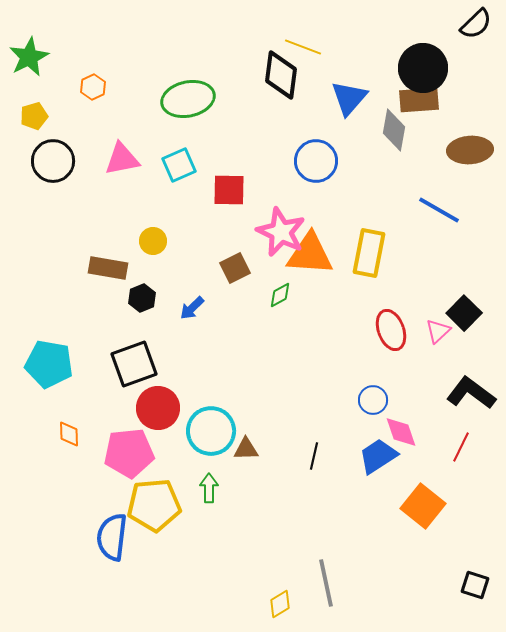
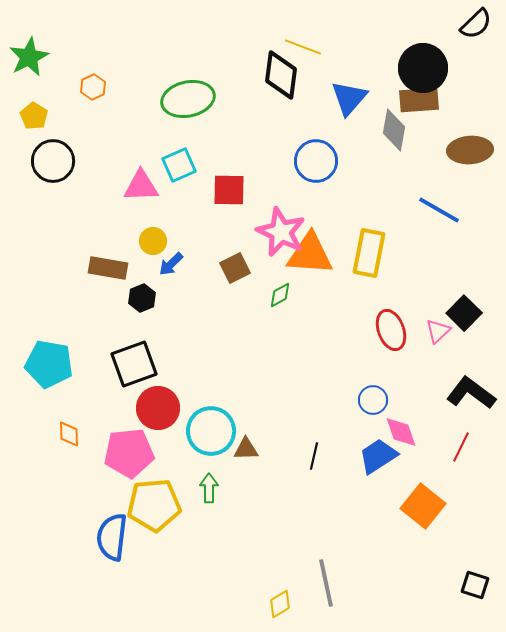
yellow pentagon at (34, 116): rotated 24 degrees counterclockwise
pink triangle at (122, 159): moved 19 px right, 27 px down; rotated 9 degrees clockwise
blue arrow at (192, 308): moved 21 px left, 44 px up
